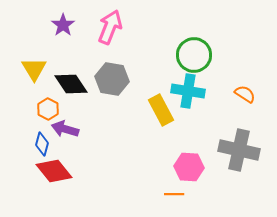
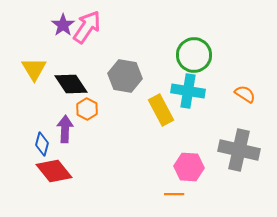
pink arrow: moved 23 px left; rotated 12 degrees clockwise
gray hexagon: moved 13 px right, 3 px up
orange hexagon: moved 39 px right
purple arrow: rotated 76 degrees clockwise
